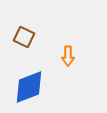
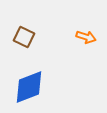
orange arrow: moved 18 px right, 19 px up; rotated 72 degrees counterclockwise
